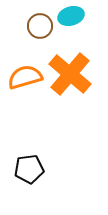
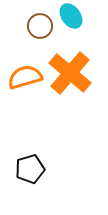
cyan ellipse: rotated 70 degrees clockwise
orange cross: moved 1 px up
black pentagon: moved 1 px right; rotated 8 degrees counterclockwise
